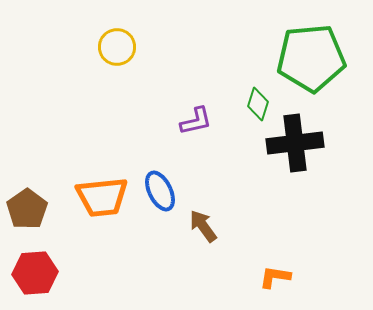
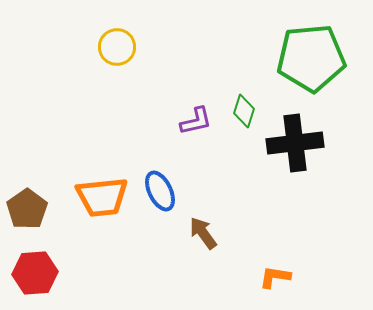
green diamond: moved 14 px left, 7 px down
brown arrow: moved 7 px down
